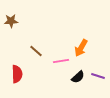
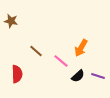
brown star: rotated 16 degrees clockwise
pink line: rotated 49 degrees clockwise
black semicircle: moved 1 px up
